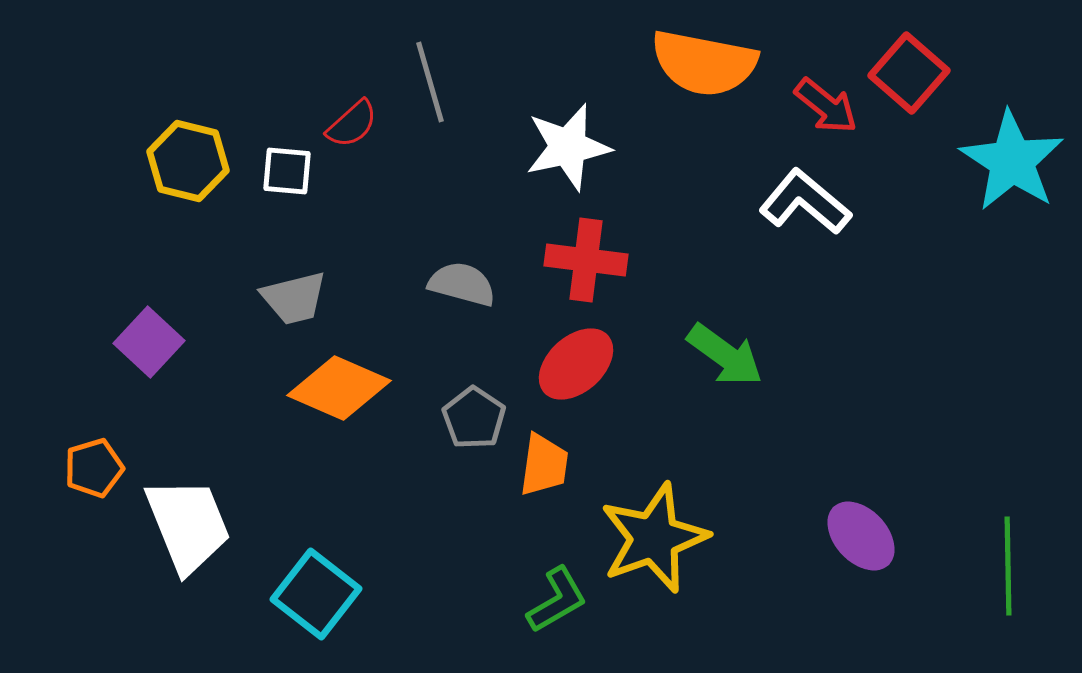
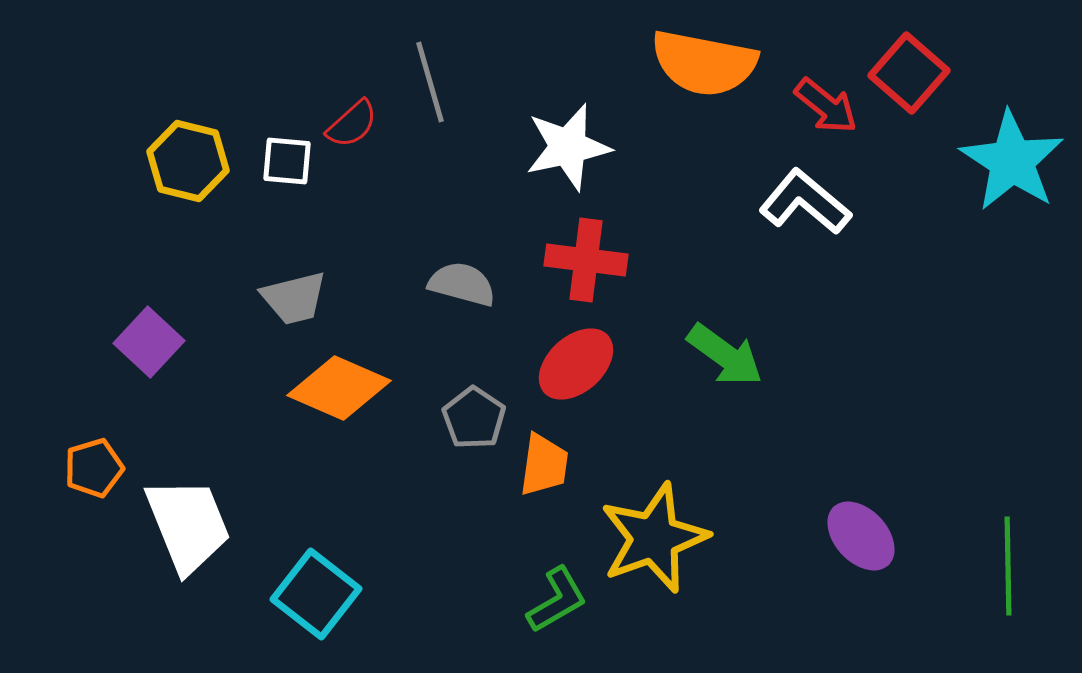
white square: moved 10 px up
